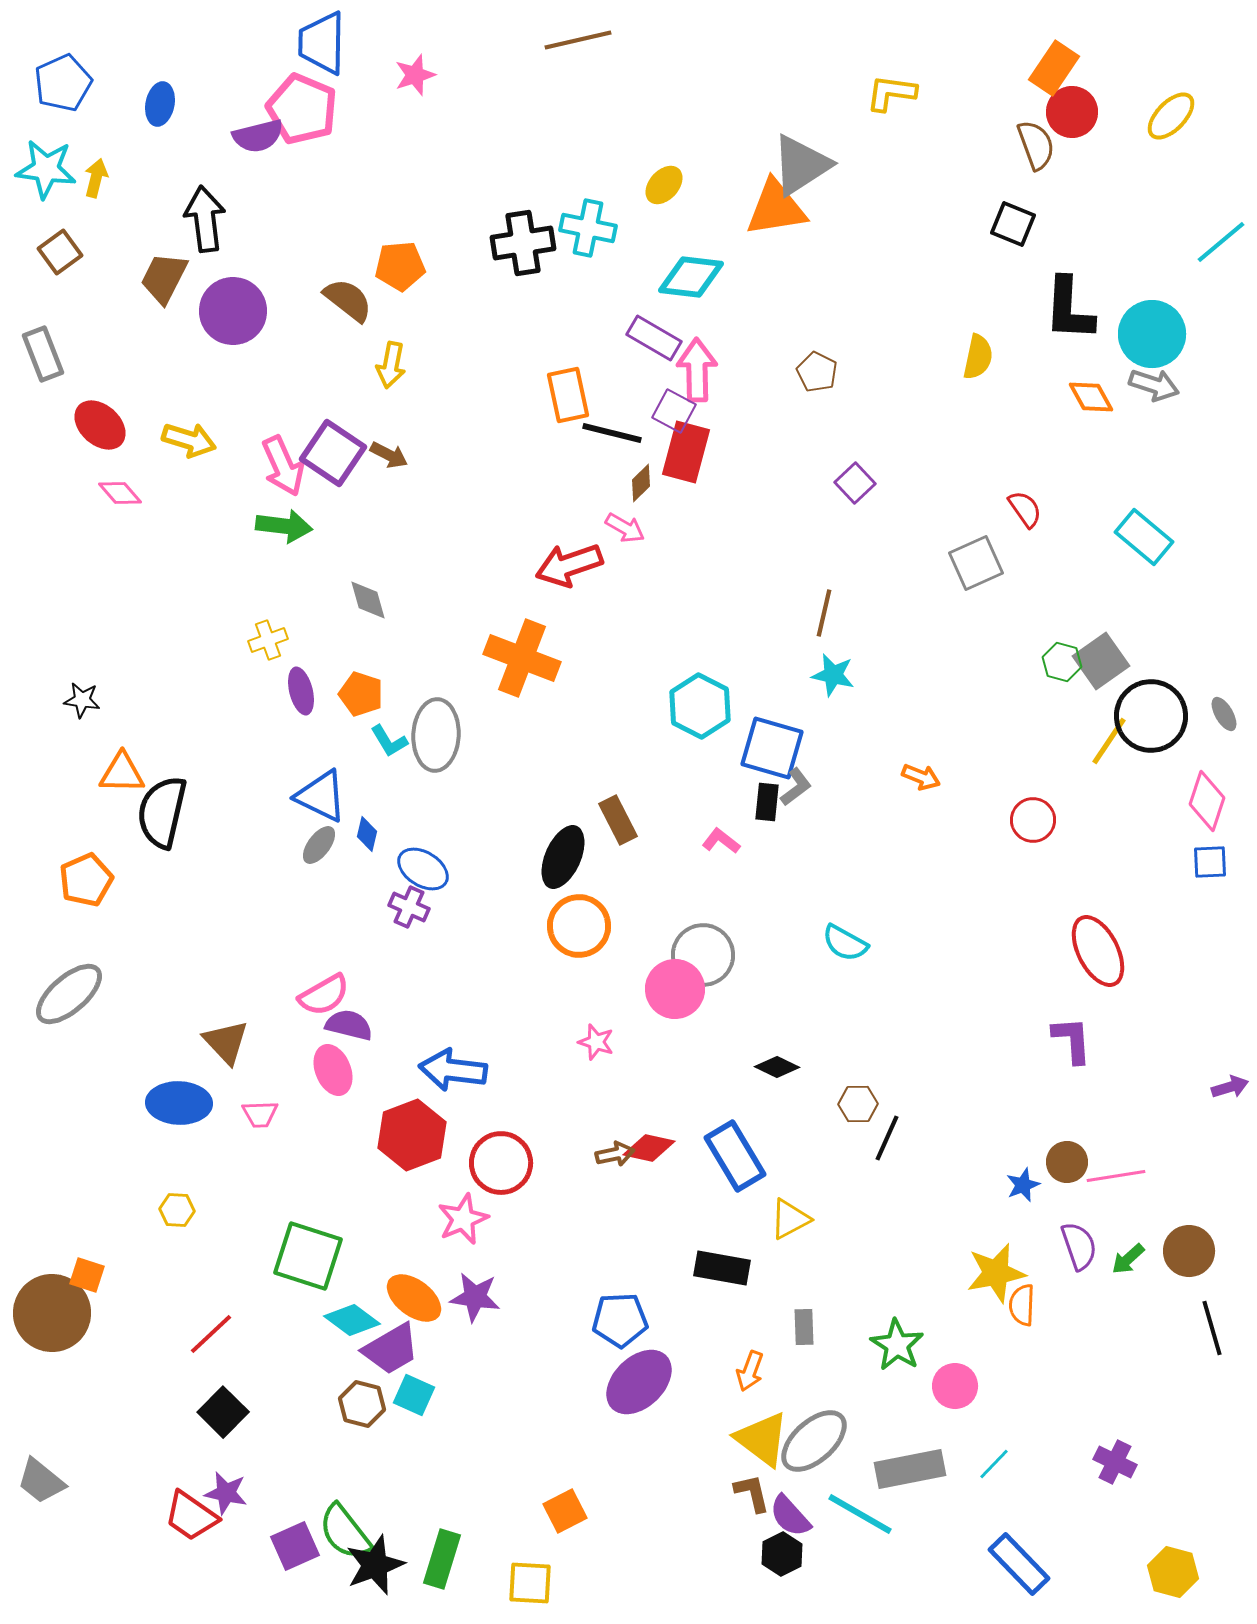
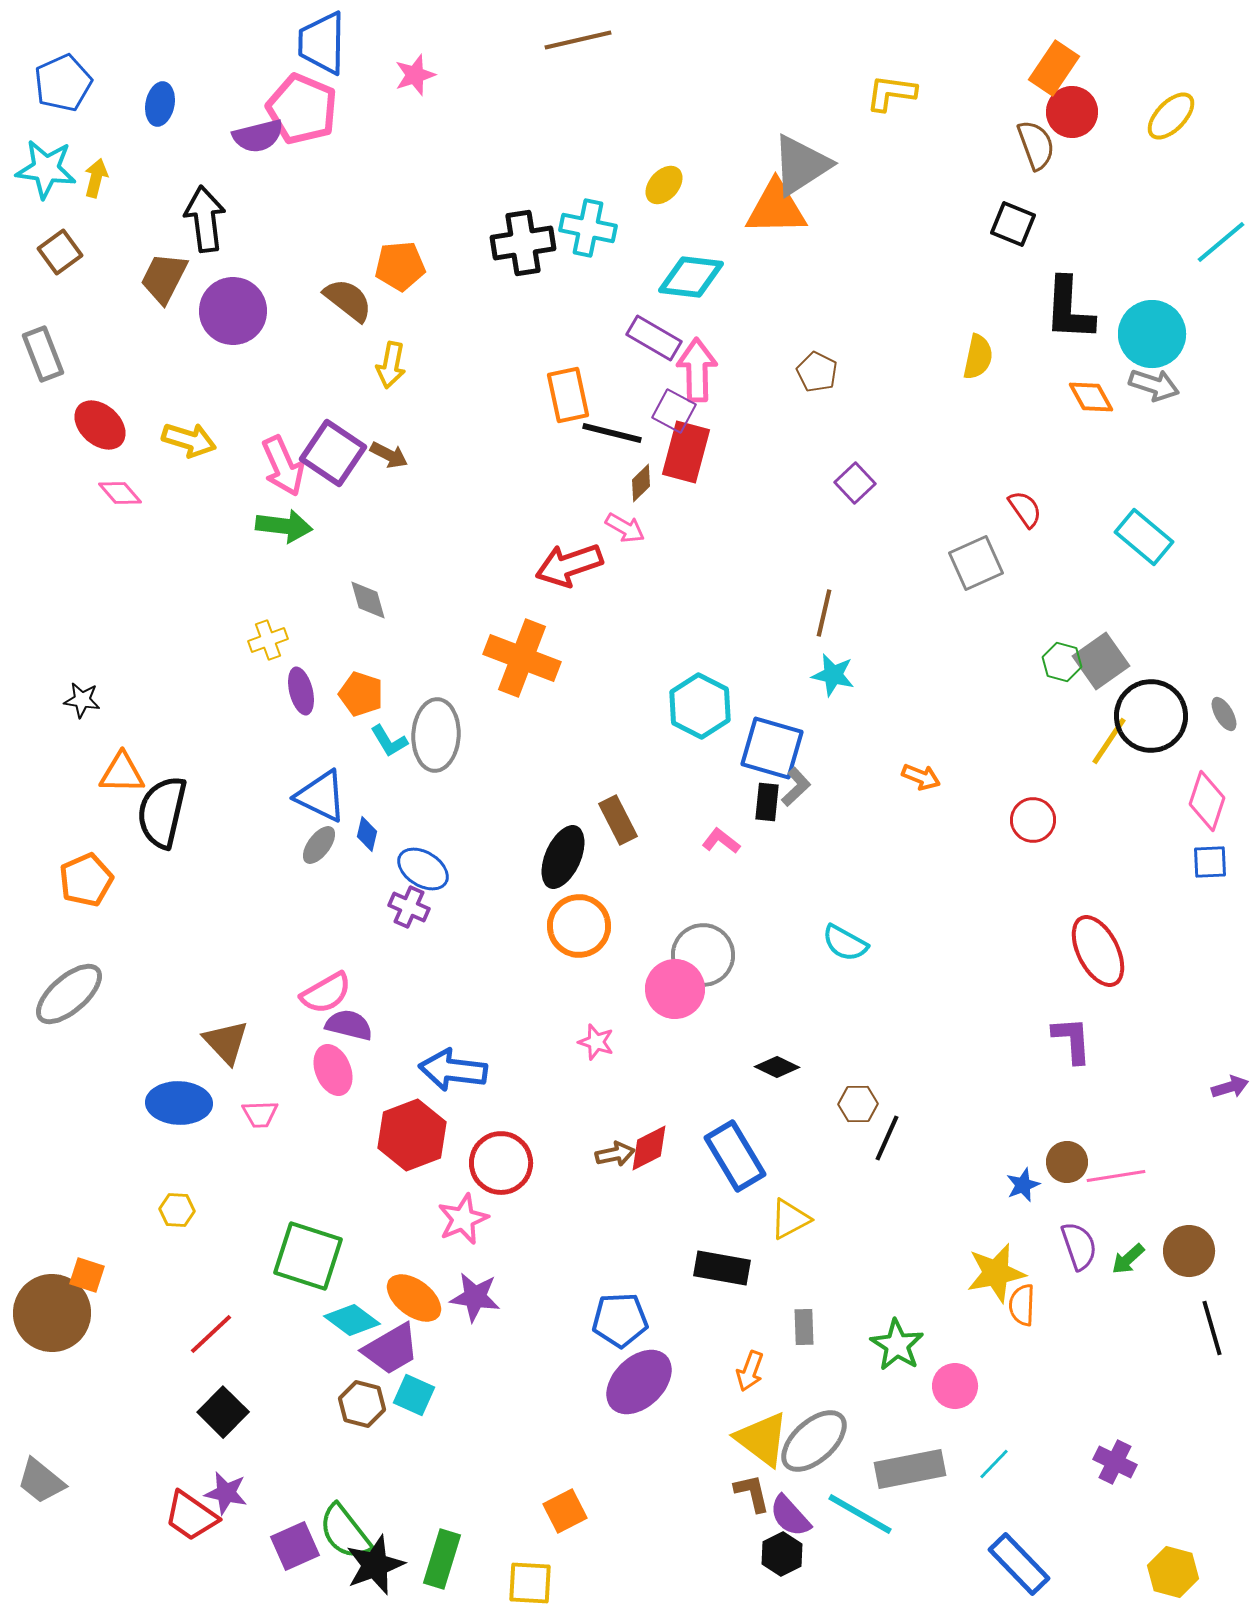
orange triangle at (776, 208): rotated 8 degrees clockwise
gray L-shape at (796, 787): rotated 6 degrees counterclockwise
pink semicircle at (324, 995): moved 2 px right, 2 px up
red diamond at (649, 1148): rotated 39 degrees counterclockwise
